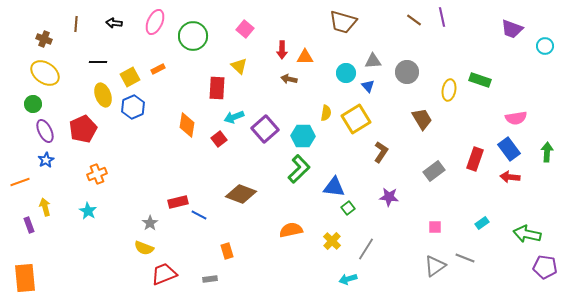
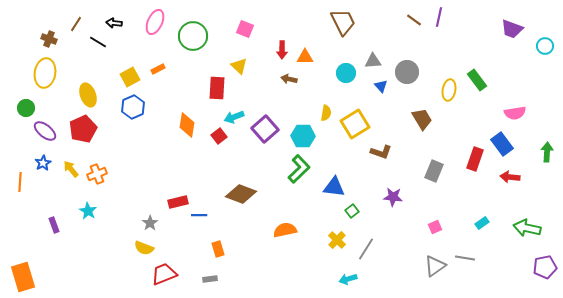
purple line at (442, 17): moved 3 px left; rotated 24 degrees clockwise
brown trapezoid at (343, 22): rotated 132 degrees counterclockwise
brown line at (76, 24): rotated 28 degrees clockwise
pink square at (245, 29): rotated 18 degrees counterclockwise
brown cross at (44, 39): moved 5 px right
black line at (98, 62): moved 20 px up; rotated 30 degrees clockwise
yellow ellipse at (45, 73): rotated 64 degrees clockwise
green rectangle at (480, 80): moved 3 px left; rotated 35 degrees clockwise
blue triangle at (368, 86): moved 13 px right
yellow ellipse at (103, 95): moved 15 px left
green circle at (33, 104): moved 7 px left, 4 px down
pink semicircle at (516, 118): moved 1 px left, 5 px up
yellow square at (356, 119): moved 1 px left, 5 px down
purple ellipse at (45, 131): rotated 25 degrees counterclockwise
red square at (219, 139): moved 3 px up
blue rectangle at (509, 149): moved 7 px left, 5 px up
brown L-shape at (381, 152): rotated 75 degrees clockwise
blue star at (46, 160): moved 3 px left, 3 px down
gray rectangle at (434, 171): rotated 30 degrees counterclockwise
orange line at (20, 182): rotated 66 degrees counterclockwise
purple star at (389, 197): moved 4 px right
yellow arrow at (45, 207): moved 26 px right, 38 px up; rotated 24 degrees counterclockwise
green square at (348, 208): moved 4 px right, 3 px down
blue line at (199, 215): rotated 28 degrees counterclockwise
purple rectangle at (29, 225): moved 25 px right
pink square at (435, 227): rotated 24 degrees counterclockwise
orange semicircle at (291, 230): moved 6 px left
green arrow at (527, 234): moved 6 px up
yellow cross at (332, 241): moved 5 px right, 1 px up
orange rectangle at (227, 251): moved 9 px left, 2 px up
gray line at (465, 258): rotated 12 degrees counterclockwise
purple pentagon at (545, 267): rotated 20 degrees counterclockwise
orange rectangle at (25, 278): moved 2 px left, 1 px up; rotated 12 degrees counterclockwise
